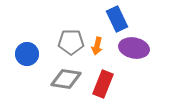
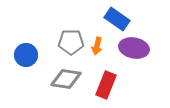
blue rectangle: rotated 30 degrees counterclockwise
blue circle: moved 1 px left, 1 px down
red rectangle: moved 3 px right, 1 px down
